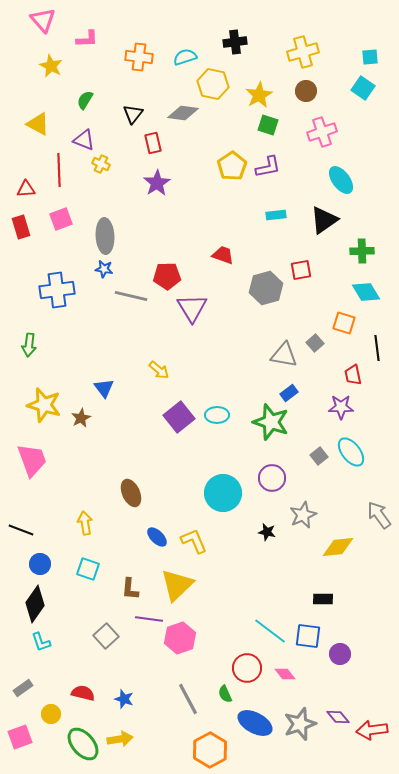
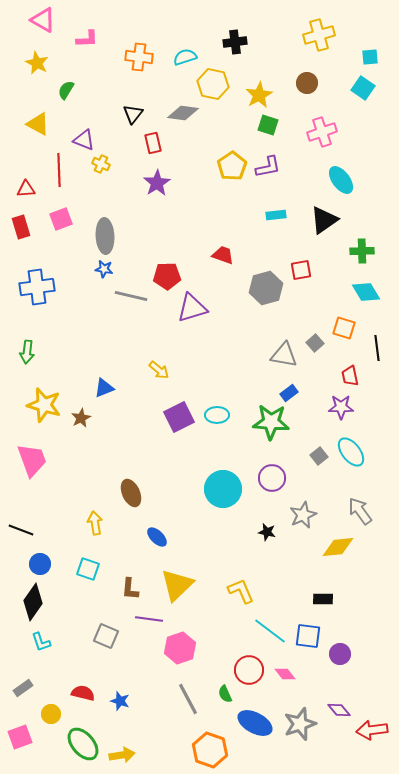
pink triangle at (43, 20): rotated 20 degrees counterclockwise
yellow cross at (303, 52): moved 16 px right, 17 px up
yellow star at (51, 66): moved 14 px left, 3 px up
brown circle at (306, 91): moved 1 px right, 8 px up
green semicircle at (85, 100): moved 19 px left, 10 px up
blue cross at (57, 290): moved 20 px left, 3 px up
purple triangle at (192, 308): rotated 44 degrees clockwise
orange square at (344, 323): moved 5 px down
green arrow at (29, 345): moved 2 px left, 7 px down
red trapezoid at (353, 375): moved 3 px left, 1 px down
blue triangle at (104, 388): rotated 45 degrees clockwise
purple square at (179, 417): rotated 12 degrees clockwise
green star at (271, 422): rotated 15 degrees counterclockwise
cyan circle at (223, 493): moved 4 px up
gray arrow at (379, 515): moved 19 px left, 4 px up
yellow arrow at (85, 523): moved 10 px right
yellow L-shape at (194, 541): moved 47 px right, 50 px down
black diamond at (35, 604): moved 2 px left, 2 px up
gray square at (106, 636): rotated 25 degrees counterclockwise
pink hexagon at (180, 638): moved 10 px down
red circle at (247, 668): moved 2 px right, 2 px down
blue star at (124, 699): moved 4 px left, 2 px down
purple diamond at (338, 717): moved 1 px right, 7 px up
yellow arrow at (120, 739): moved 2 px right, 16 px down
orange hexagon at (210, 750): rotated 12 degrees counterclockwise
